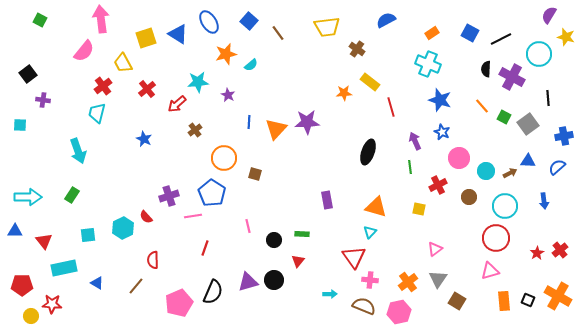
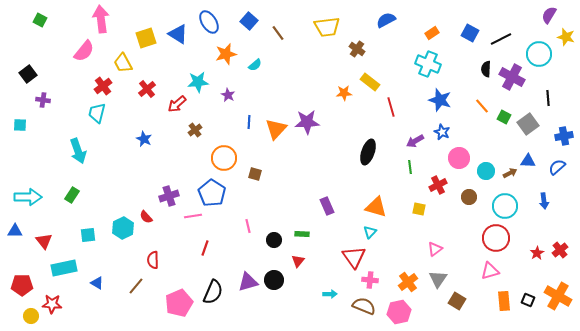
cyan semicircle at (251, 65): moved 4 px right
purple arrow at (415, 141): rotated 96 degrees counterclockwise
purple rectangle at (327, 200): moved 6 px down; rotated 12 degrees counterclockwise
